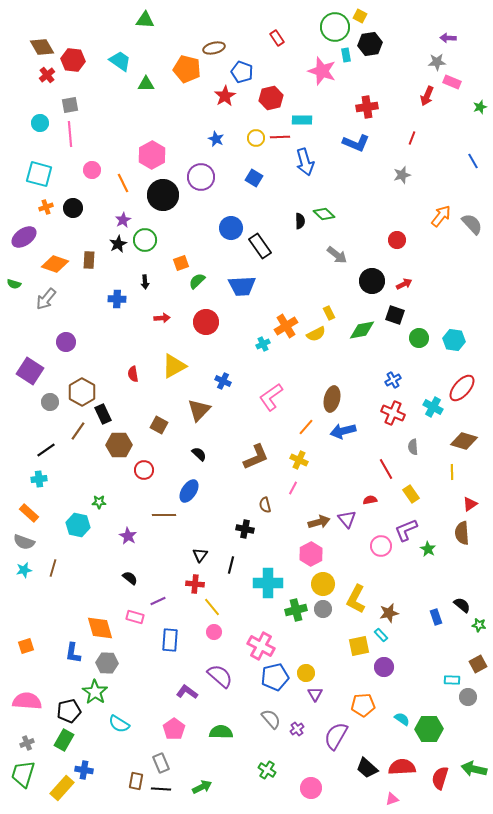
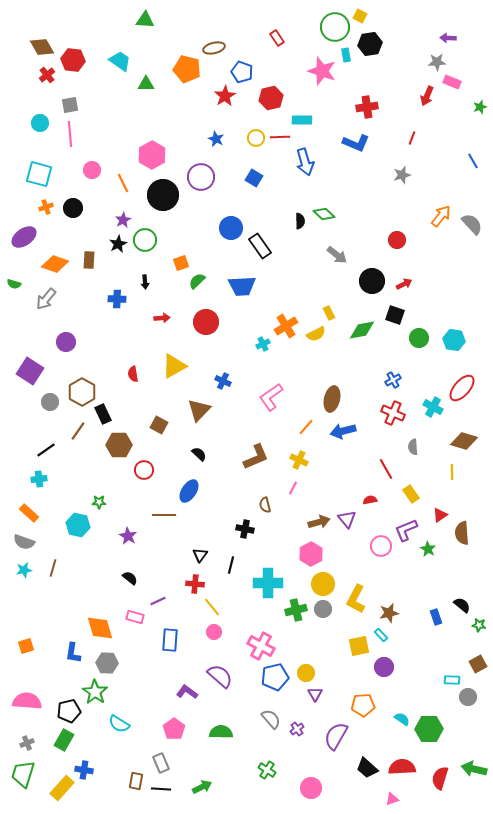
red triangle at (470, 504): moved 30 px left, 11 px down
